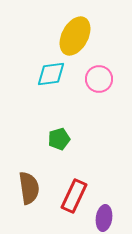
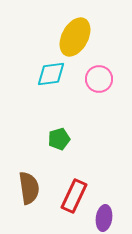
yellow ellipse: moved 1 px down
